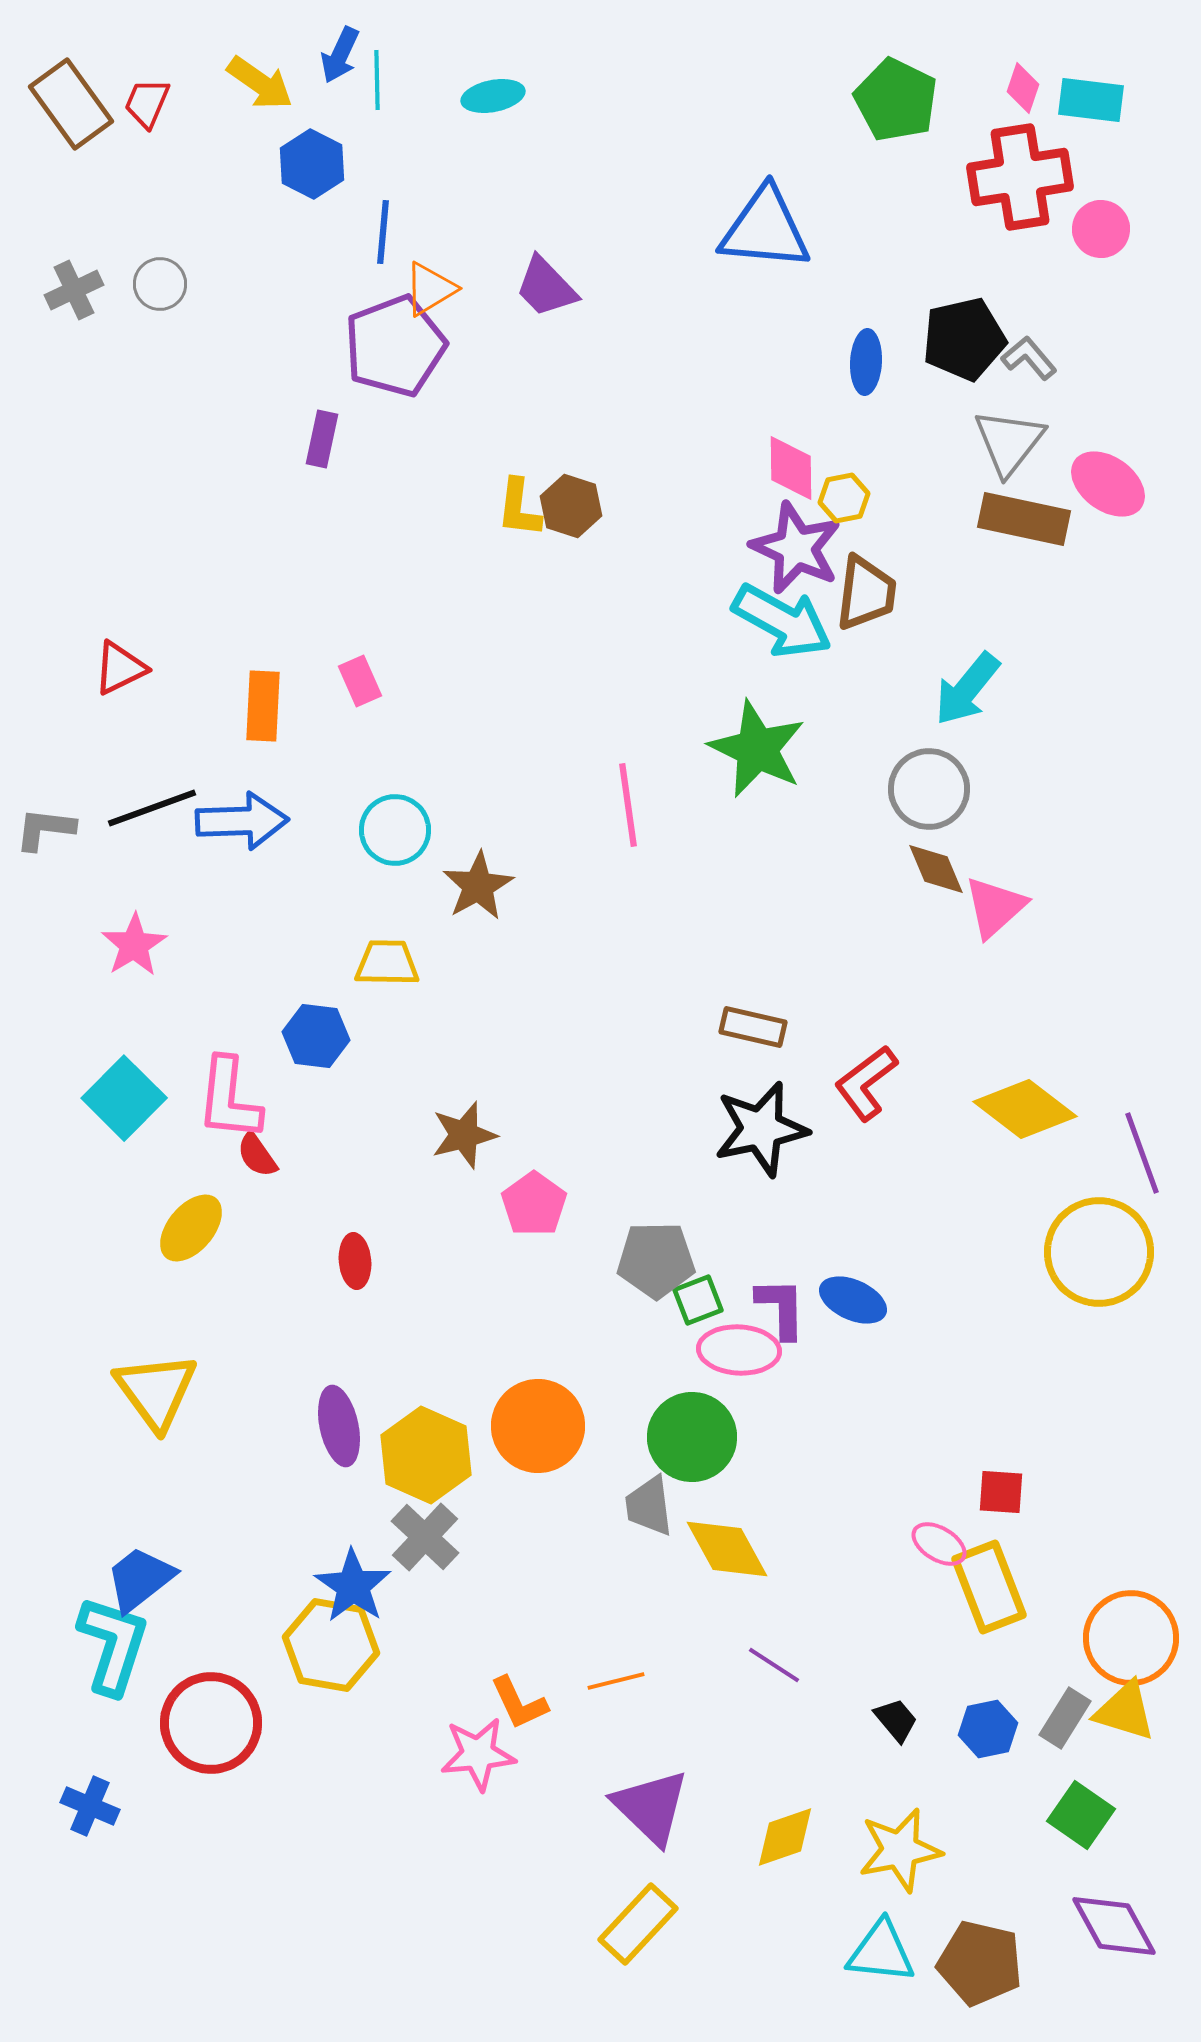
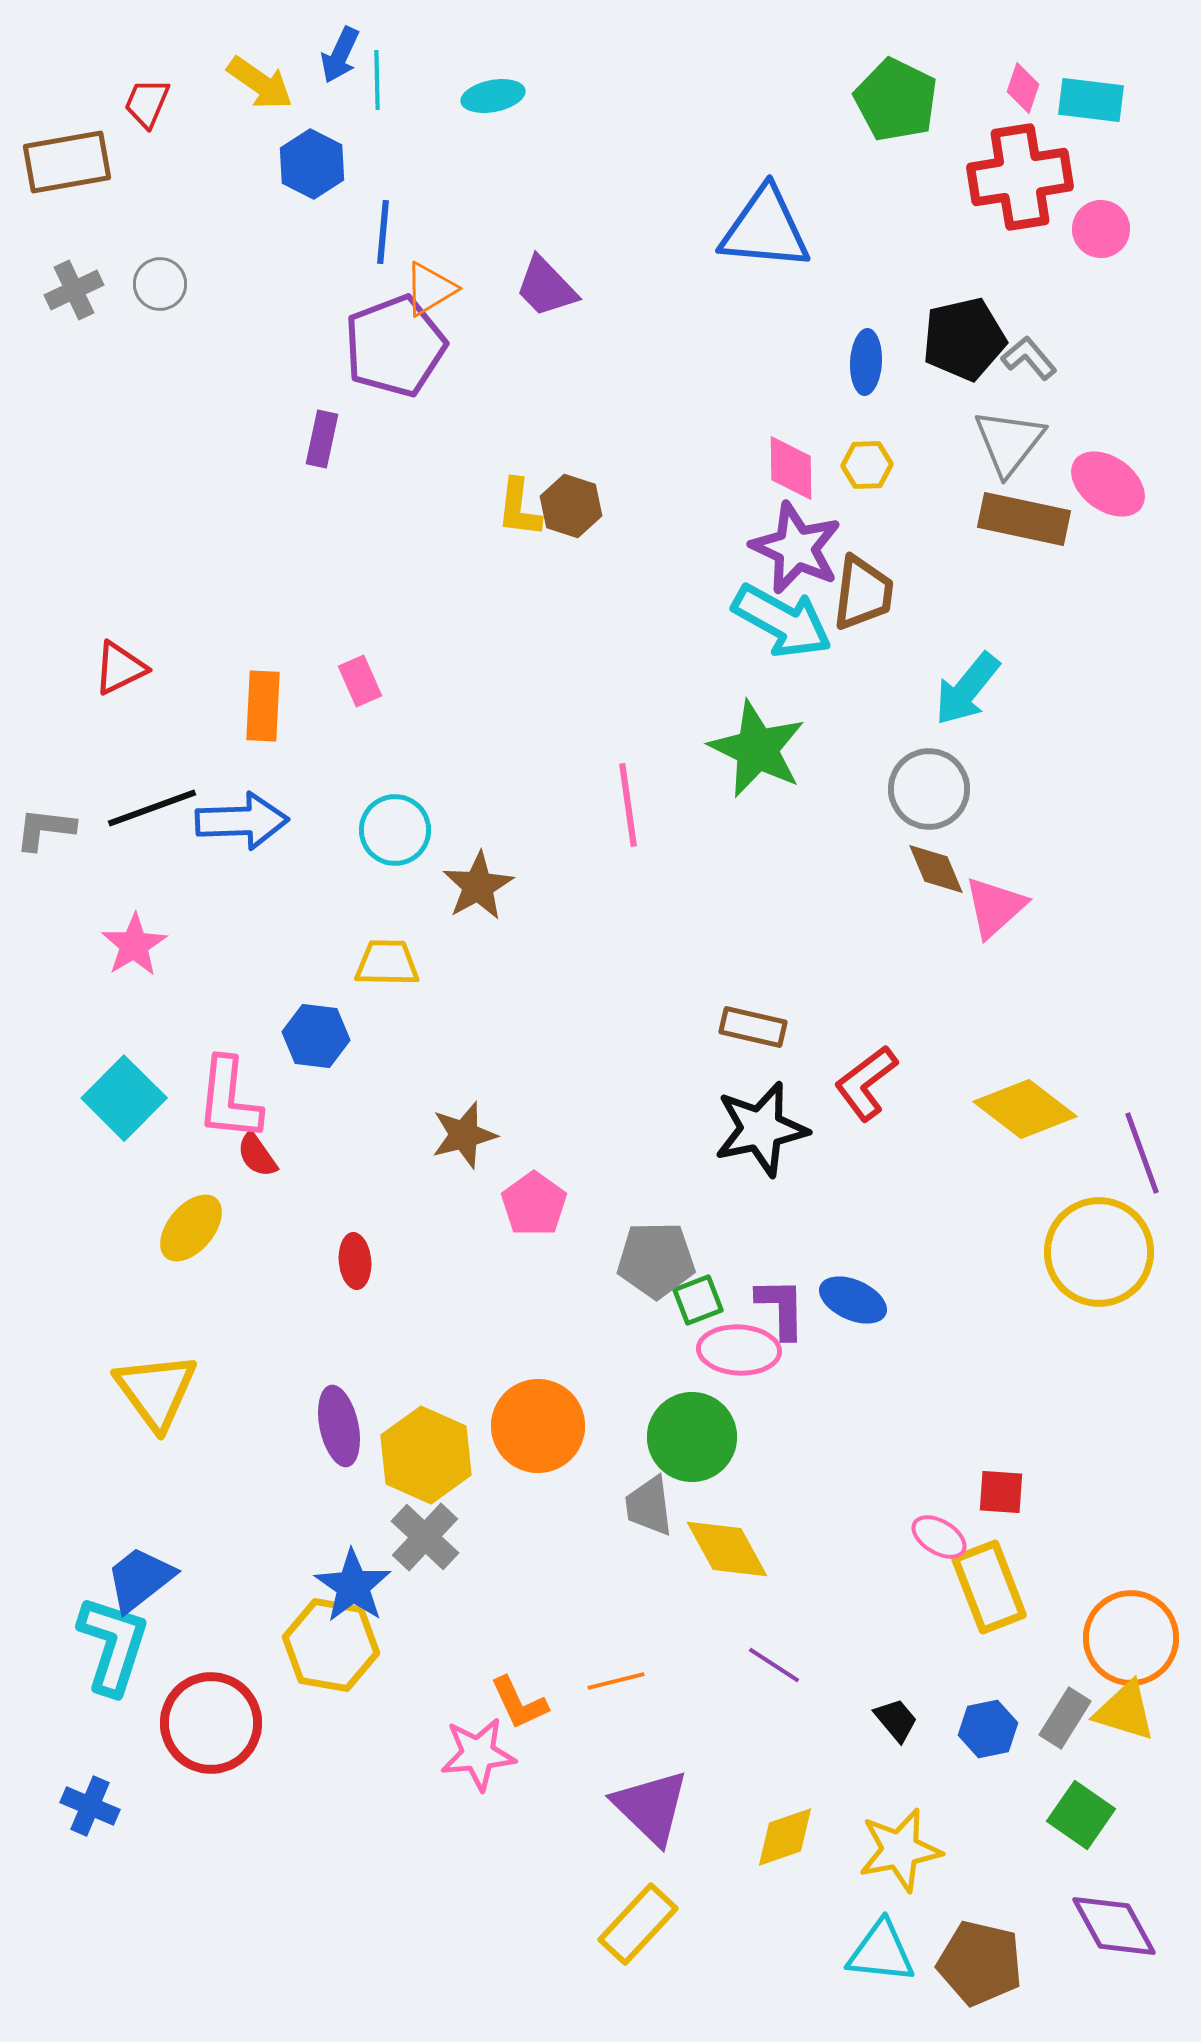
brown rectangle at (71, 104): moved 4 px left, 58 px down; rotated 64 degrees counterclockwise
yellow hexagon at (844, 498): moved 23 px right, 33 px up; rotated 9 degrees clockwise
brown trapezoid at (866, 593): moved 3 px left
pink ellipse at (939, 1544): moved 7 px up
